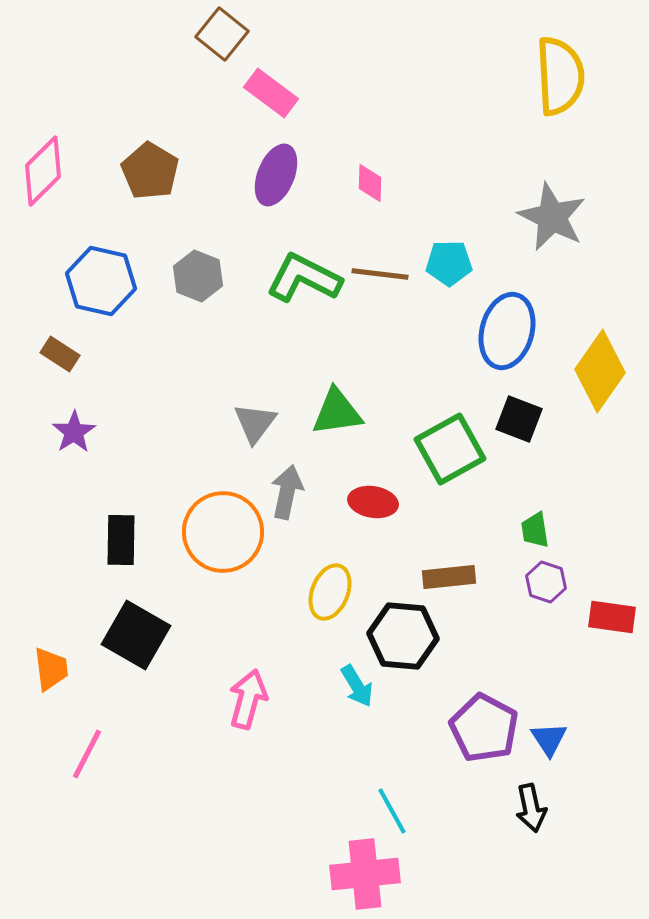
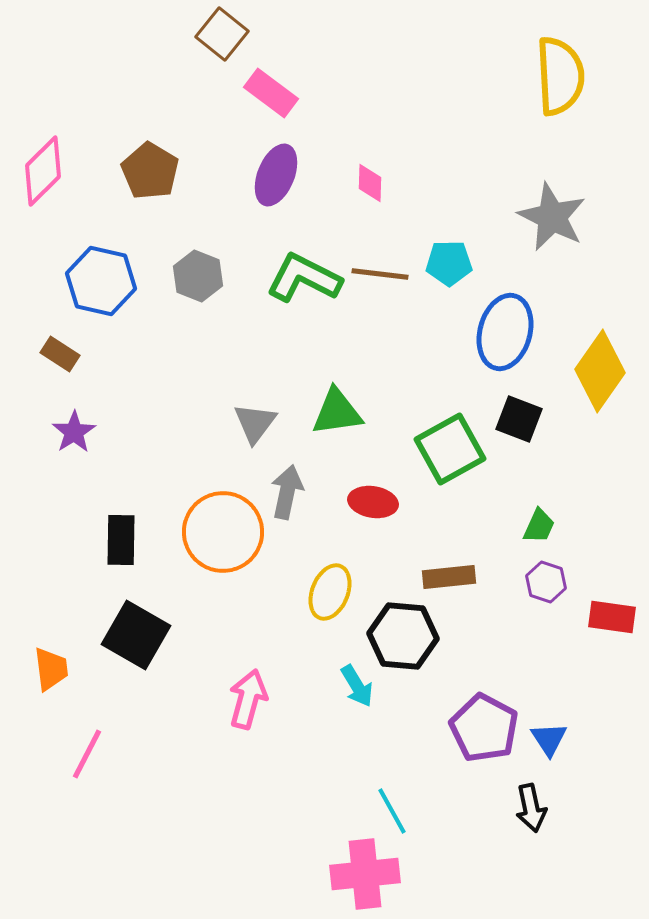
blue ellipse at (507, 331): moved 2 px left, 1 px down
green trapezoid at (535, 530): moved 4 px right, 4 px up; rotated 147 degrees counterclockwise
